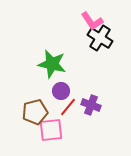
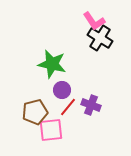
pink L-shape: moved 2 px right
purple circle: moved 1 px right, 1 px up
